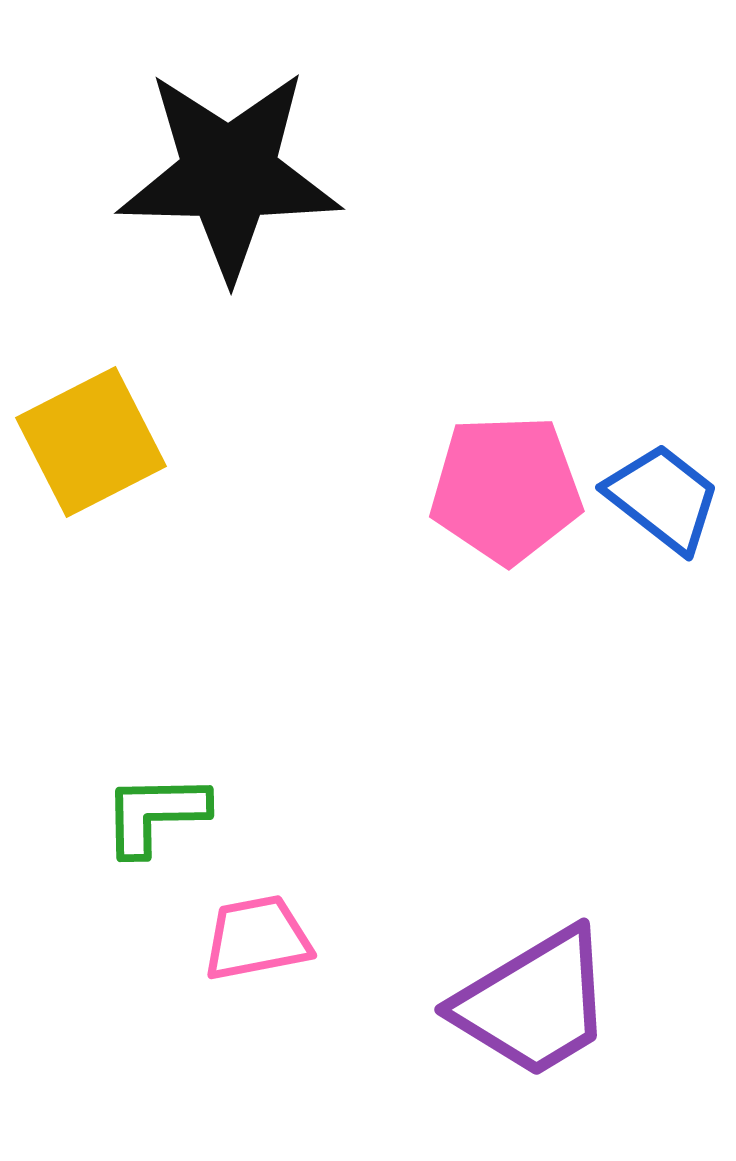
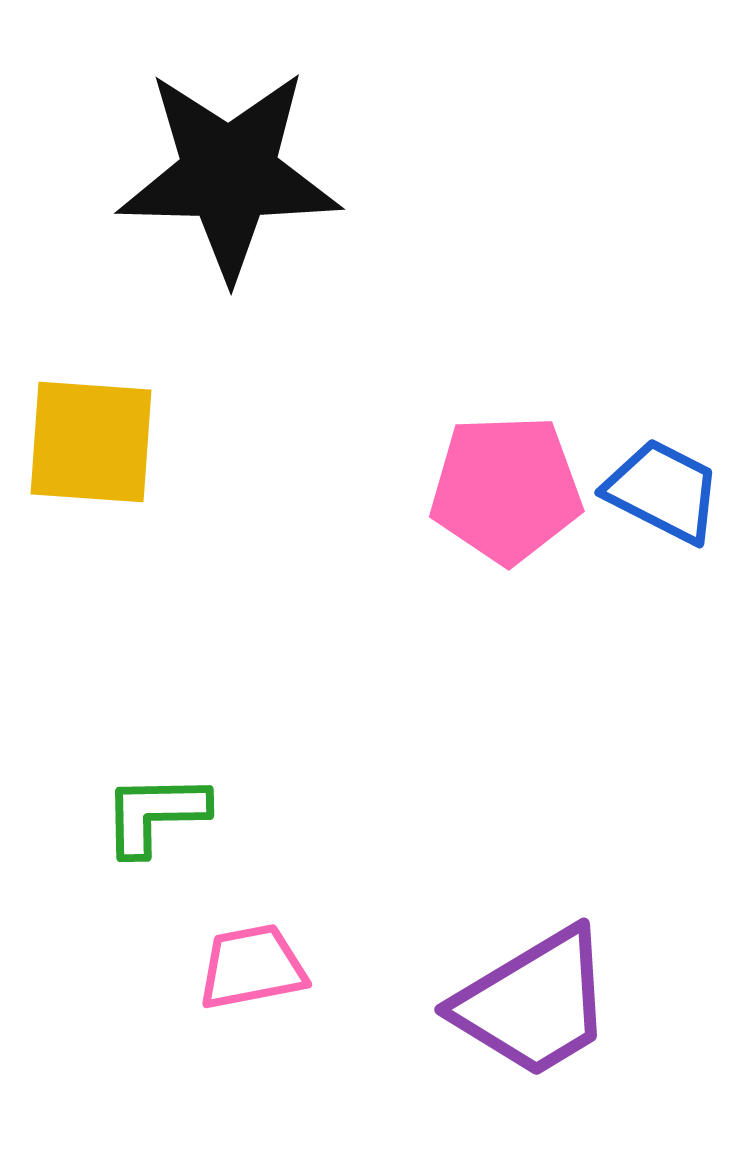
yellow square: rotated 31 degrees clockwise
blue trapezoid: moved 7 px up; rotated 11 degrees counterclockwise
pink trapezoid: moved 5 px left, 29 px down
